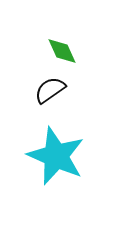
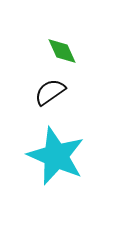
black semicircle: moved 2 px down
